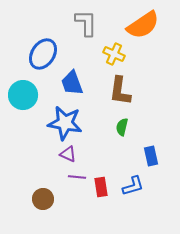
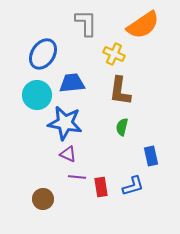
blue trapezoid: rotated 104 degrees clockwise
cyan circle: moved 14 px right
